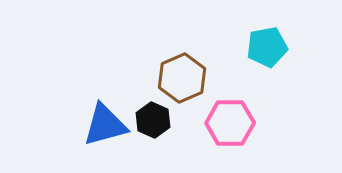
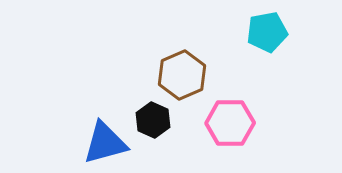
cyan pentagon: moved 15 px up
brown hexagon: moved 3 px up
blue triangle: moved 18 px down
